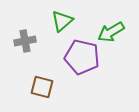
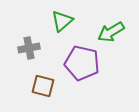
gray cross: moved 4 px right, 7 px down
purple pentagon: moved 6 px down
brown square: moved 1 px right, 1 px up
